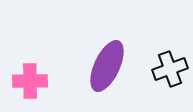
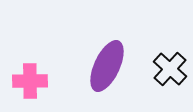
black cross: rotated 28 degrees counterclockwise
